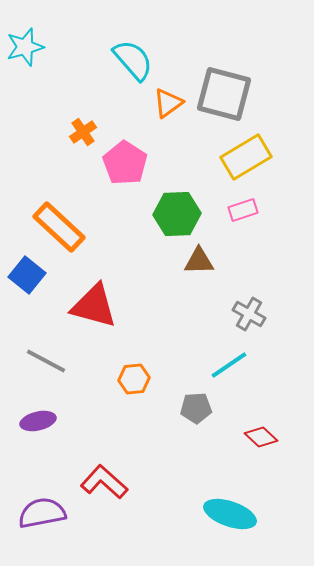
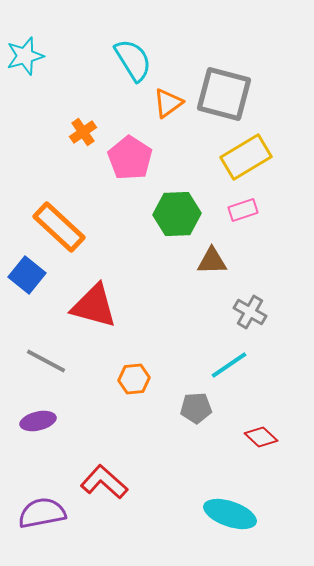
cyan star: moved 9 px down
cyan semicircle: rotated 9 degrees clockwise
pink pentagon: moved 5 px right, 5 px up
brown triangle: moved 13 px right
gray cross: moved 1 px right, 2 px up
